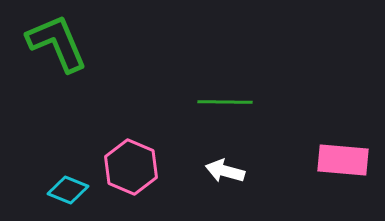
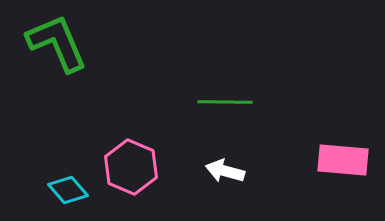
cyan diamond: rotated 27 degrees clockwise
